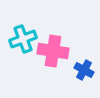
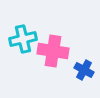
cyan cross: rotated 8 degrees clockwise
